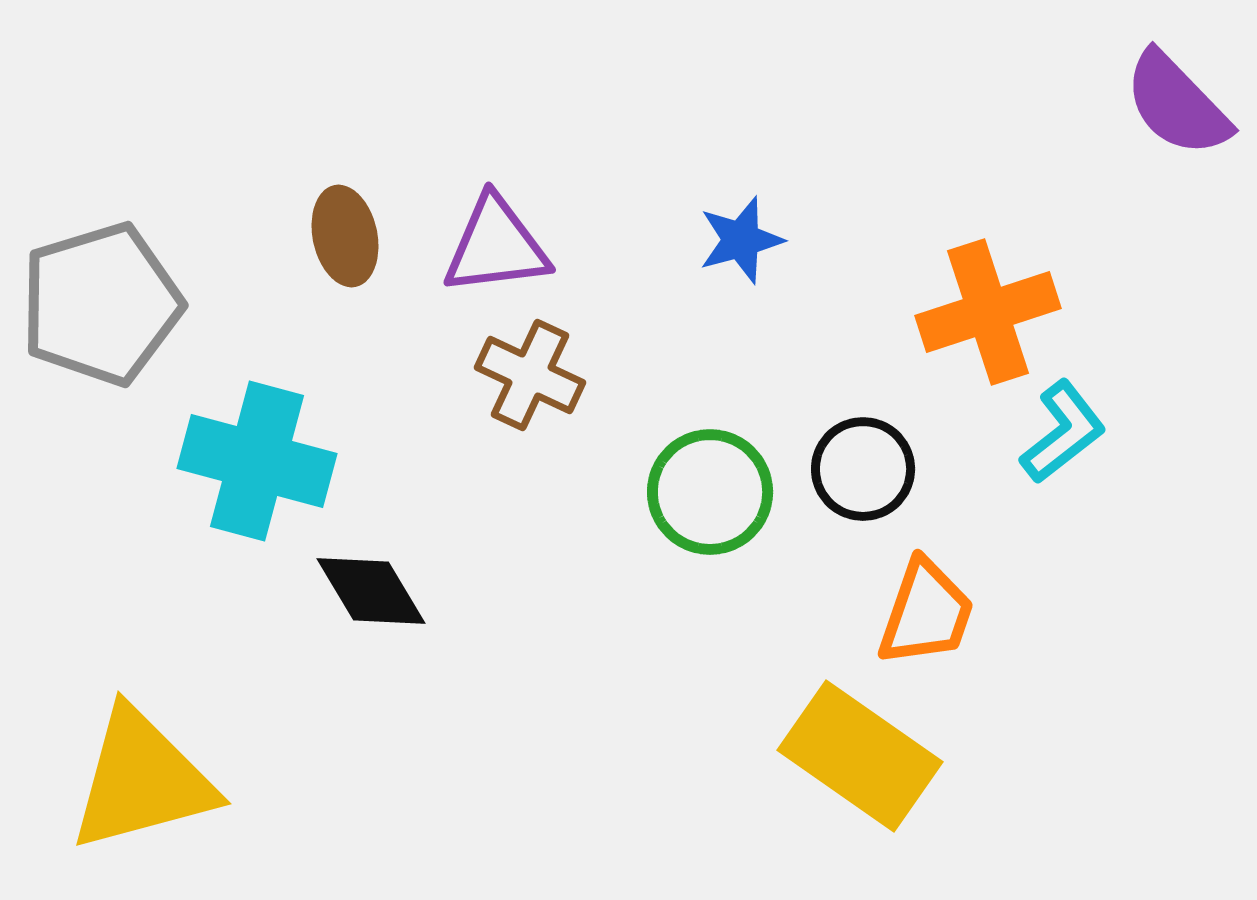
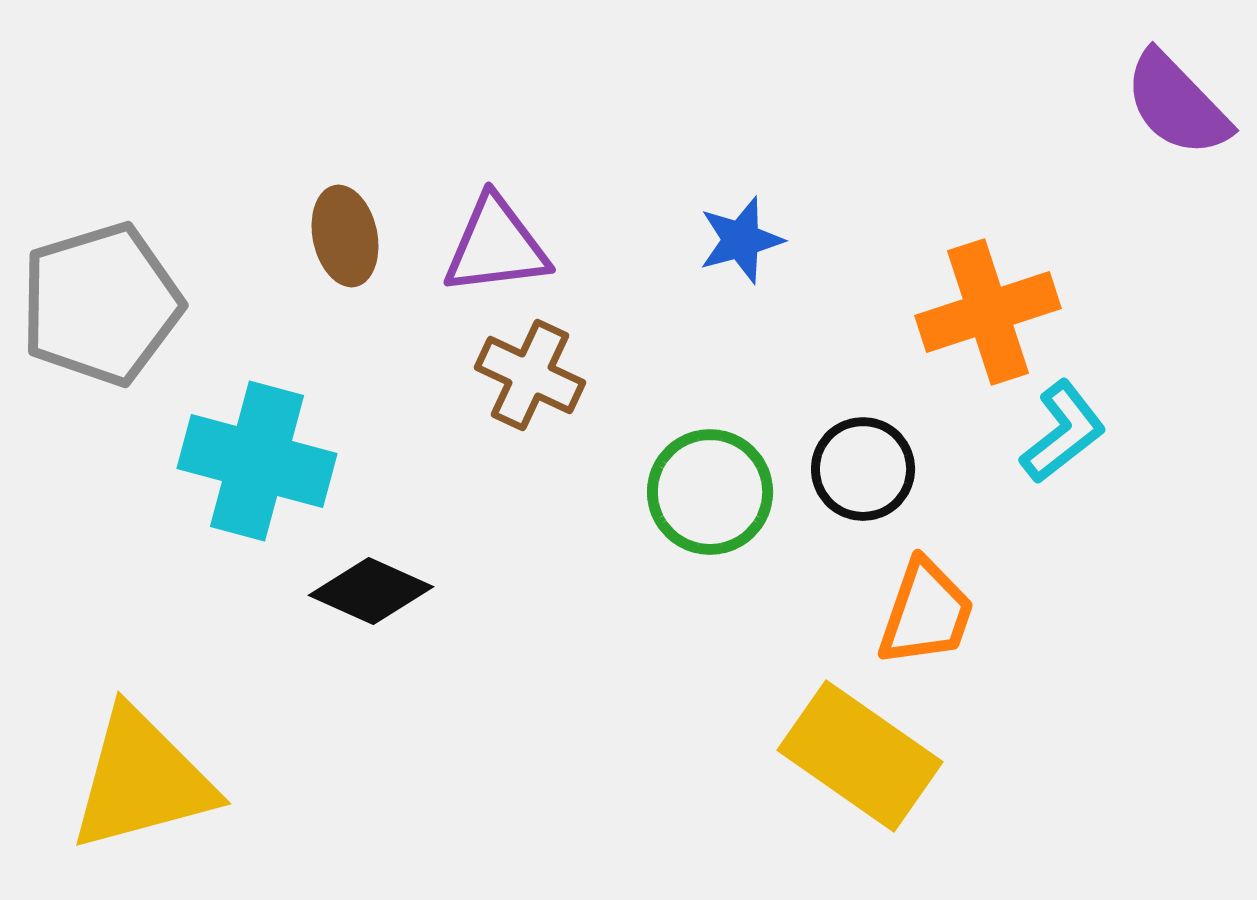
black diamond: rotated 35 degrees counterclockwise
